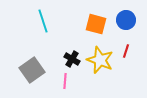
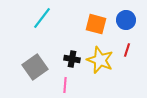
cyan line: moved 1 px left, 3 px up; rotated 55 degrees clockwise
red line: moved 1 px right, 1 px up
black cross: rotated 21 degrees counterclockwise
gray square: moved 3 px right, 3 px up
pink line: moved 4 px down
